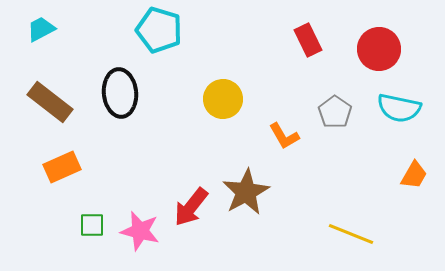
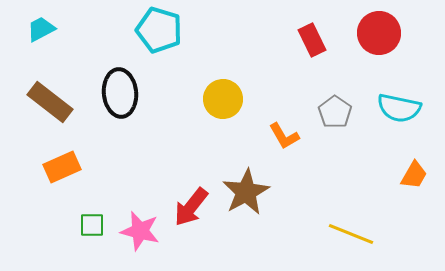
red rectangle: moved 4 px right
red circle: moved 16 px up
